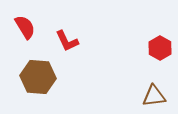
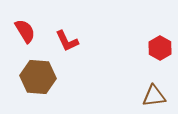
red semicircle: moved 4 px down
